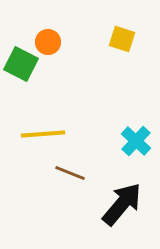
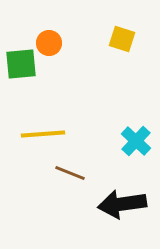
orange circle: moved 1 px right, 1 px down
green square: rotated 32 degrees counterclockwise
black arrow: rotated 138 degrees counterclockwise
